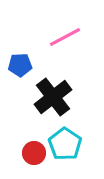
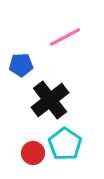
blue pentagon: moved 1 px right
black cross: moved 3 px left, 3 px down
red circle: moved 1 px left
